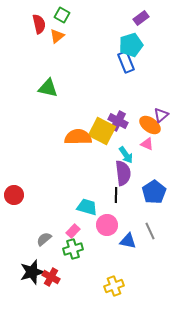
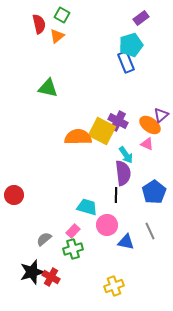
blue triangle: moved 2 px left, 1 px down
